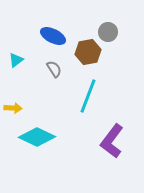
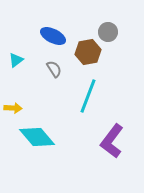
cyan diamond: rotated 24 degrees clockwise
